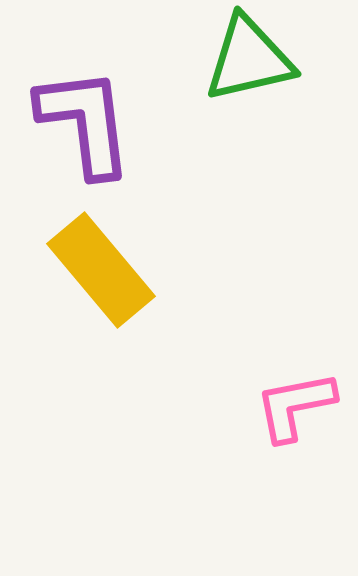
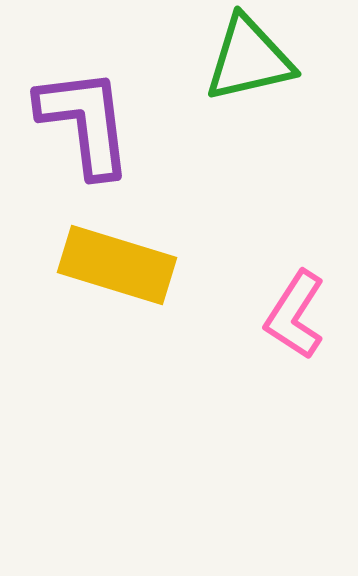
yellow rectangle: moved 16 px right, 5 px up; rotated 33 degrees counterclockwise
pink L-shape: moved 91 px up; rotated 46 degrees counterclockwise
